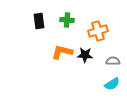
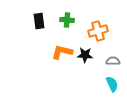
cyan semicircle: rotated 84 degrees counterclockwise
